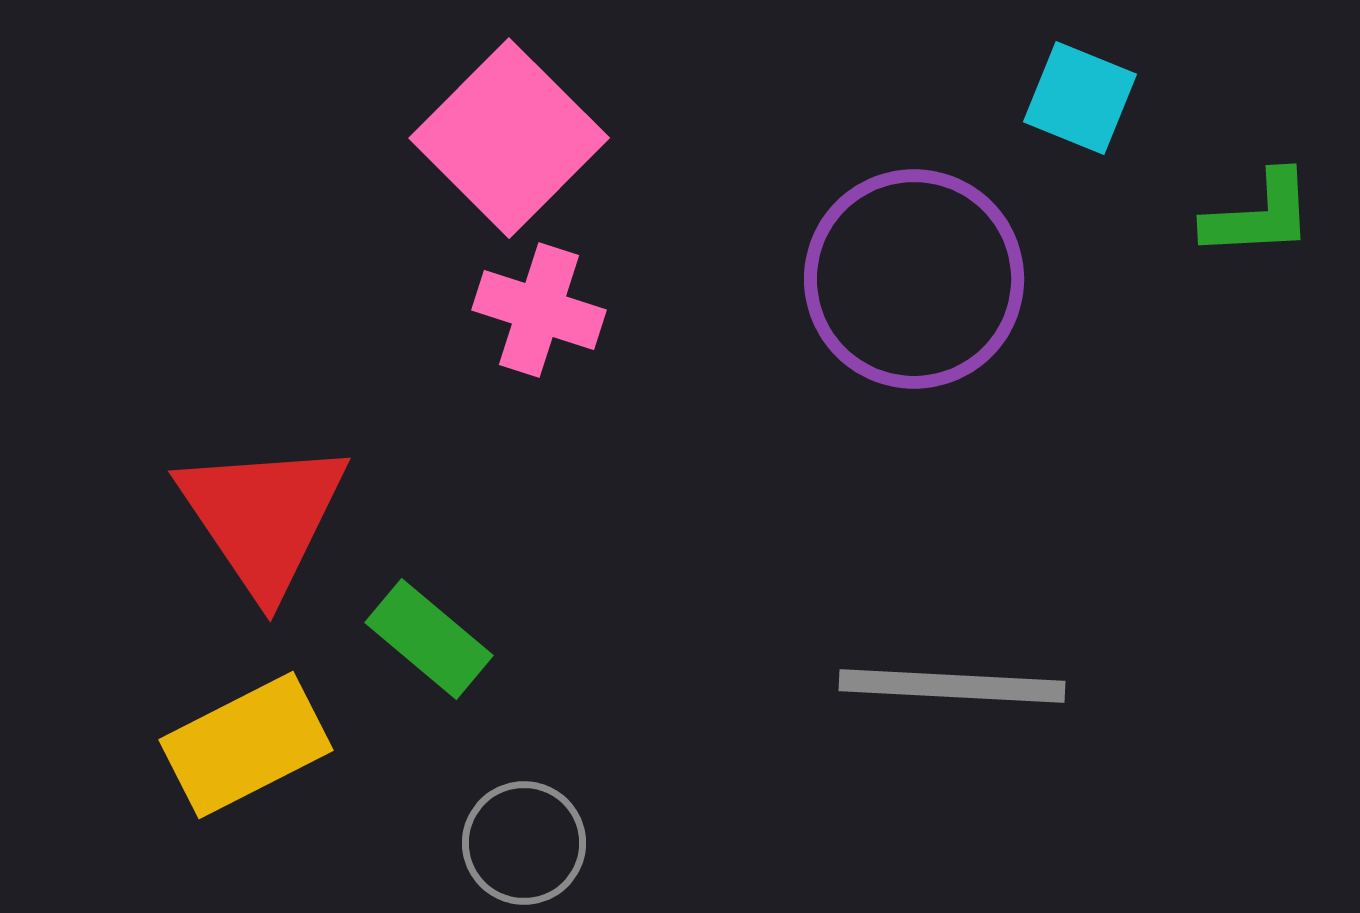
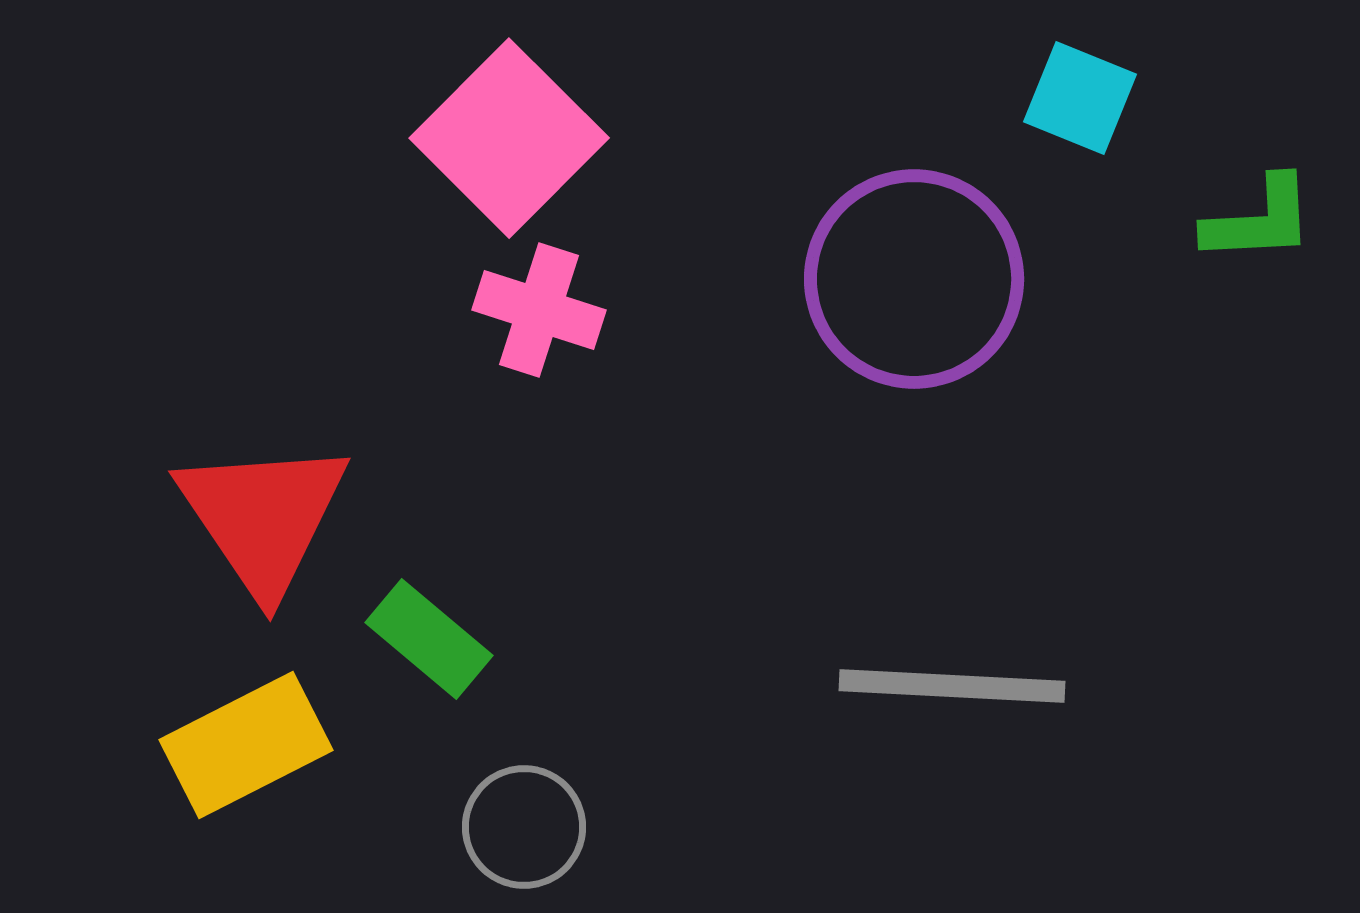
green L-shape: moved 5 px down
gray circle: moved 16 px up
